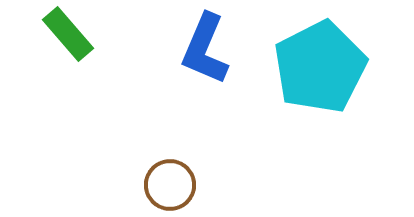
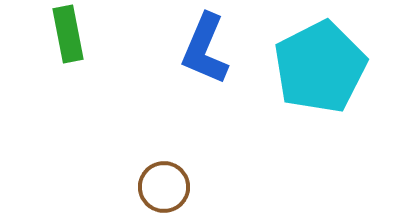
green rectangle: rotated 30 degrees clockwise
brown circle: moved 6 px left, 2 px down
